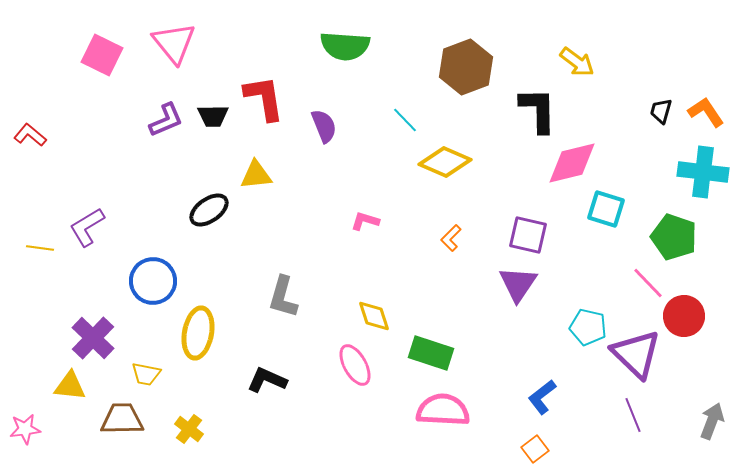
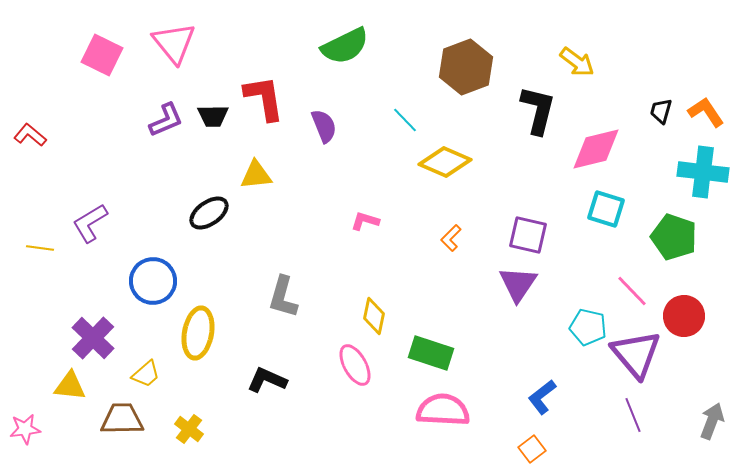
green semicircle at (345, 46): rotated 30 degrees counterclockwise
black L-shape at (538, 110): rotated 15 degrees clockwise
pink diamond at (572, 163): moved 24 px right, 14 px up
black ellipse at (209, 210): moved 3 px down
purple L-shape at (87, 227): moved 3 px right, 4 px up
pink line at (648, 283): moved 16 px left, 8 px down
yellow diamond at (374, 316): rotated 30 degrees clockwise
purple triangle at (636, 354): rotated 6 degrees clockwise
yellow trapezoid at (146, 374): rotated 52 degrees counterclockwise
orange square at (535, 449): moved 3 px left
